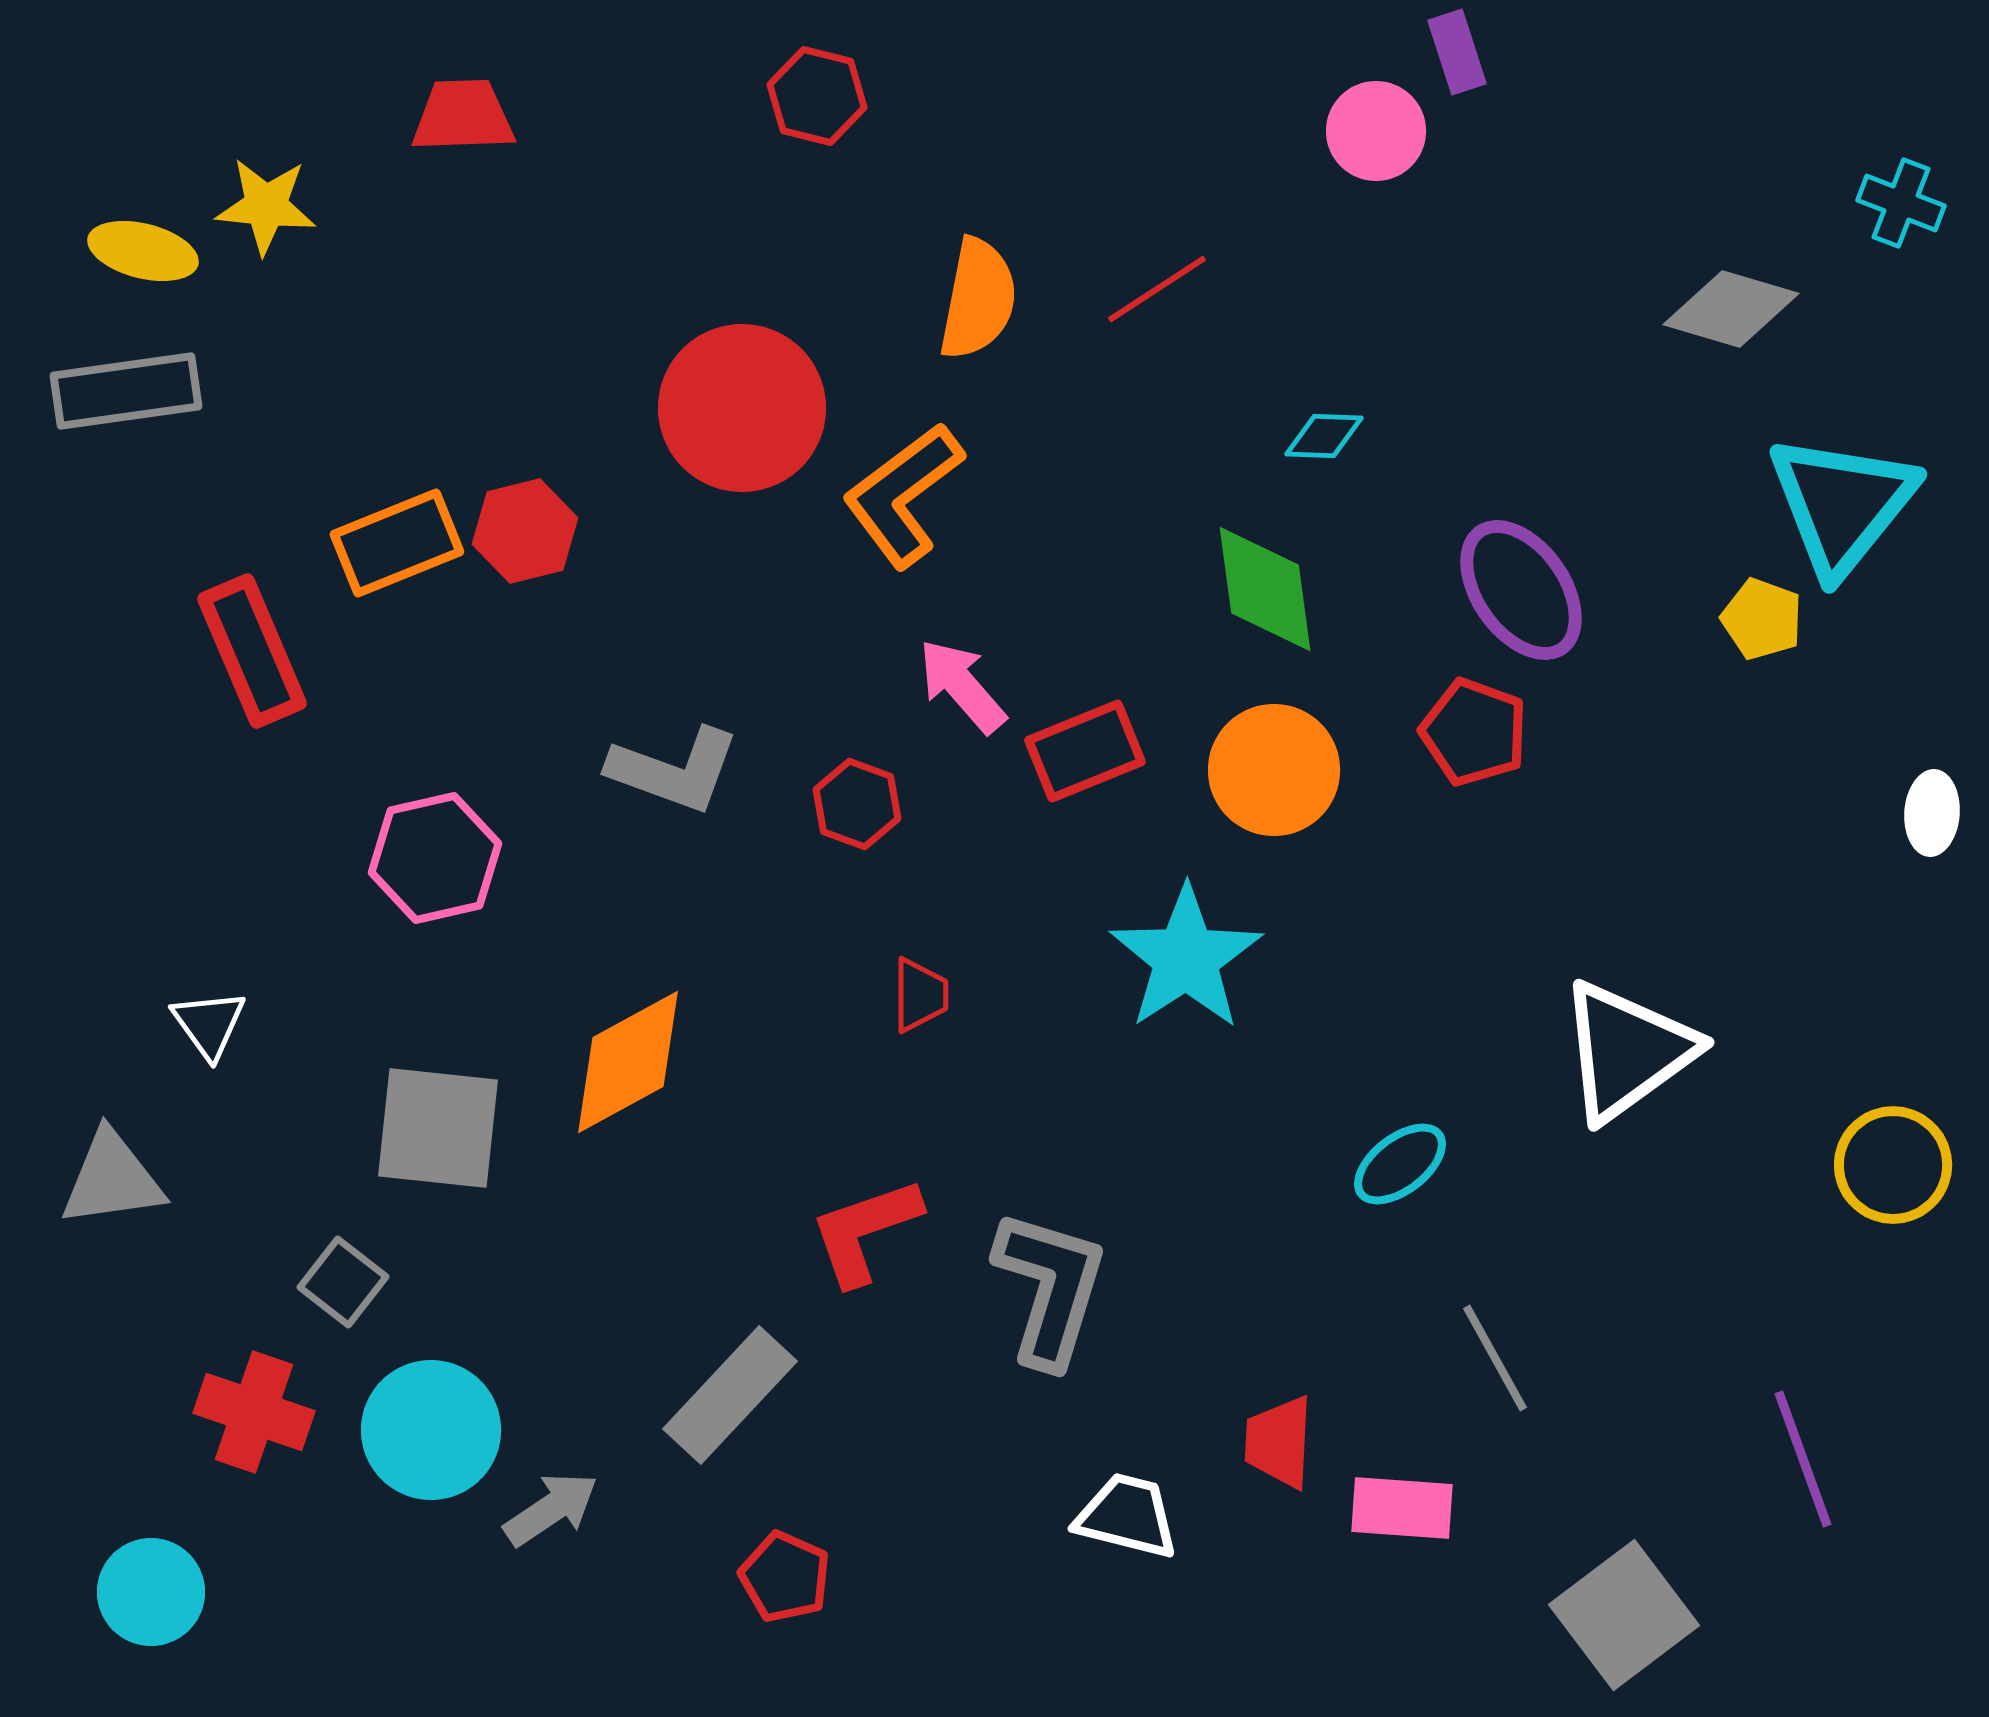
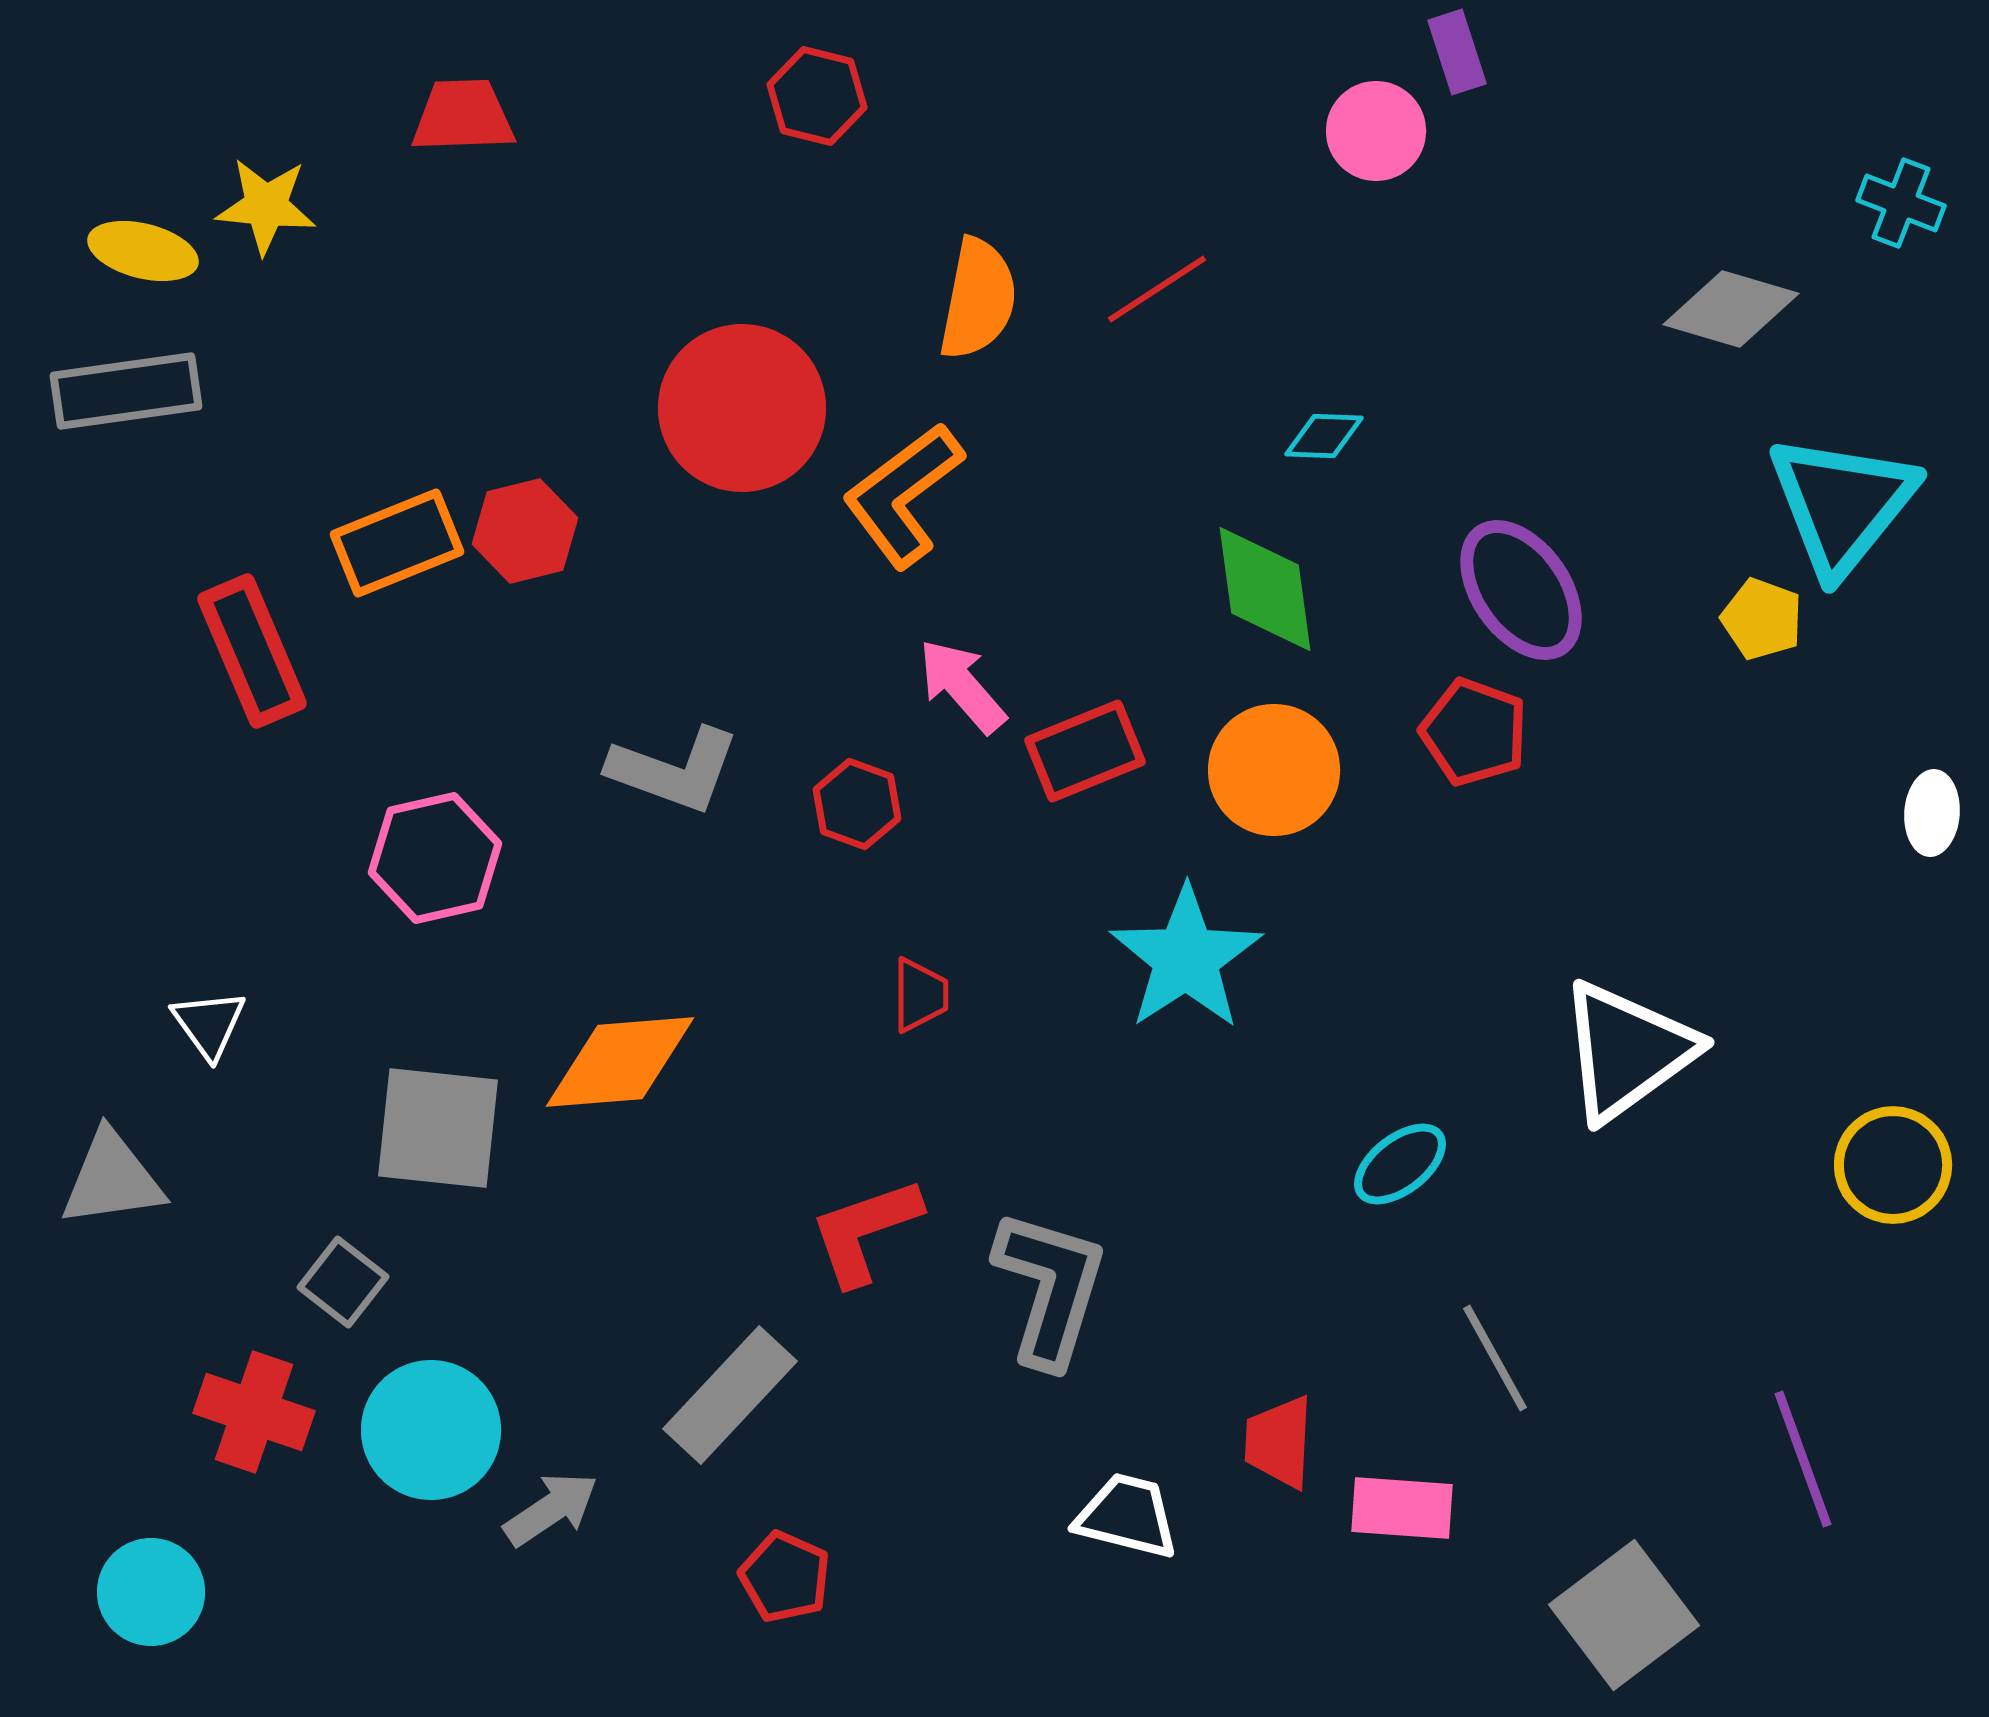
orange diamond at (628, 1062): moved 8 px left; rotated 24 degrees clockwise
